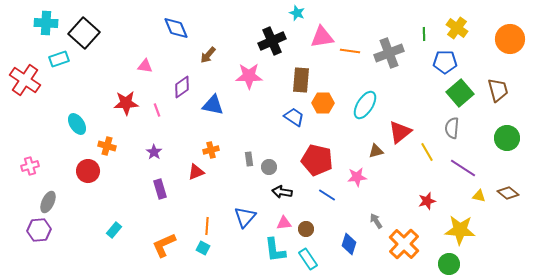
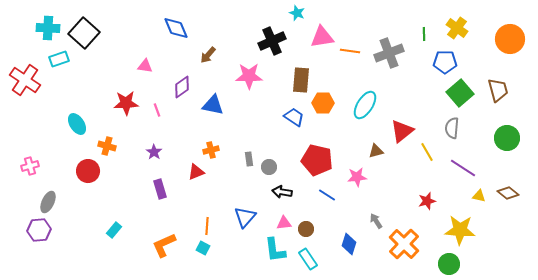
cyan cross at (46, 23): moved 2 px right, 5 px down
red triangle at (400, 132): moved 2 px right, 1 px up
